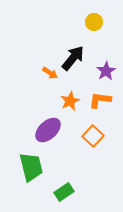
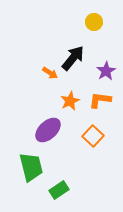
green rectangle: moved 5 px left, 2 px up
